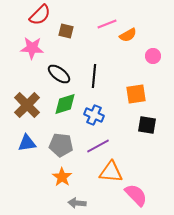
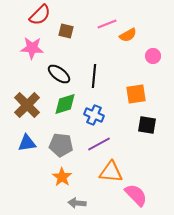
purple line: moved 1 px right, 2 px up
